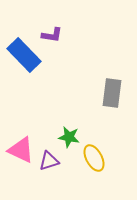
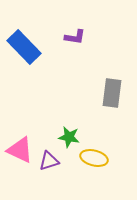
purple L-shape: moved 23 px right, 2 px down
blue rectangle: moved 8 px up
pink triangle: moved 1 px left
yellow ellipse: rotated 48 degrees counterclockwise
